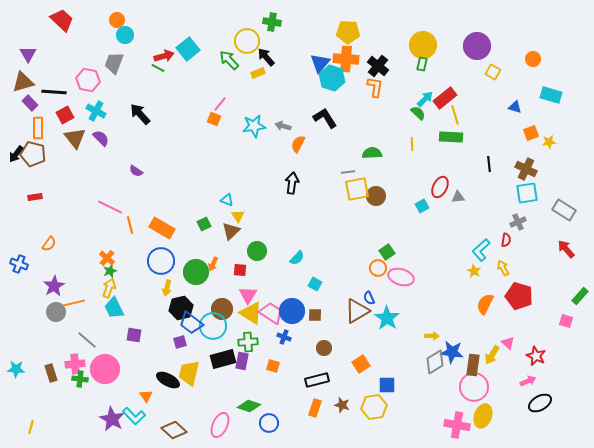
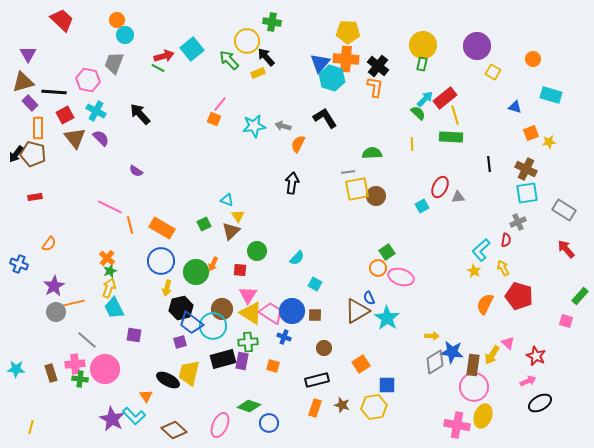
cyan square at (188, 49): moved 4 px right
